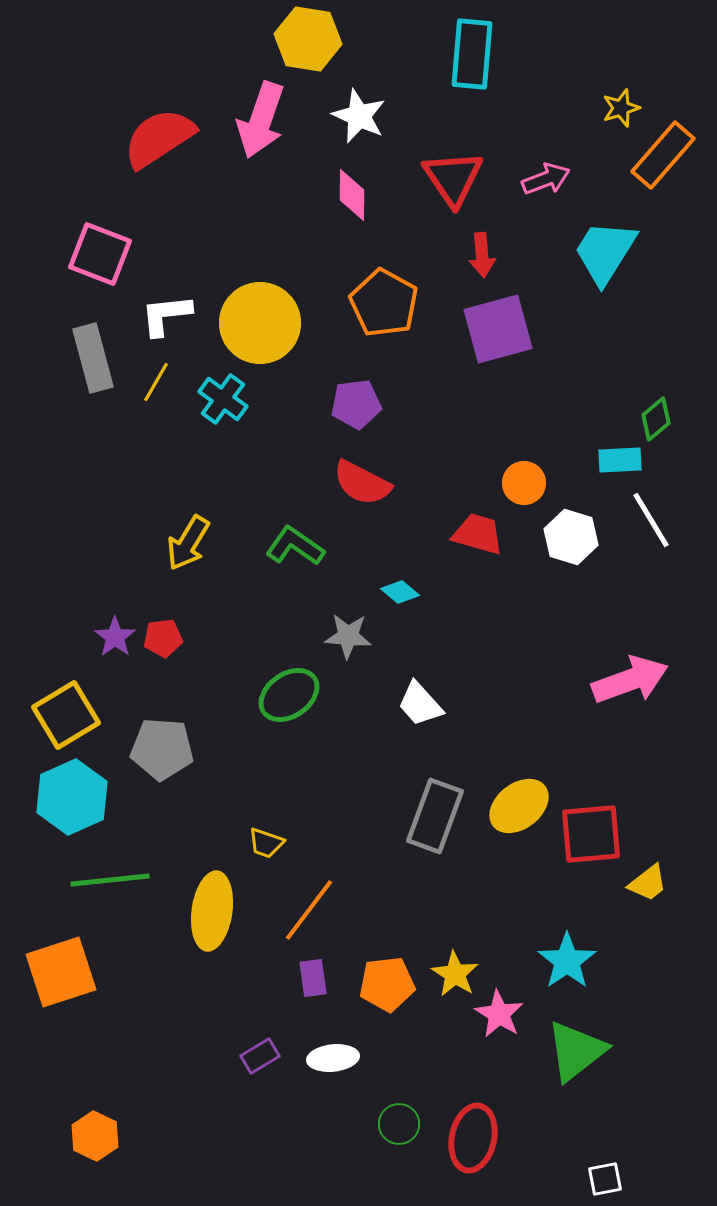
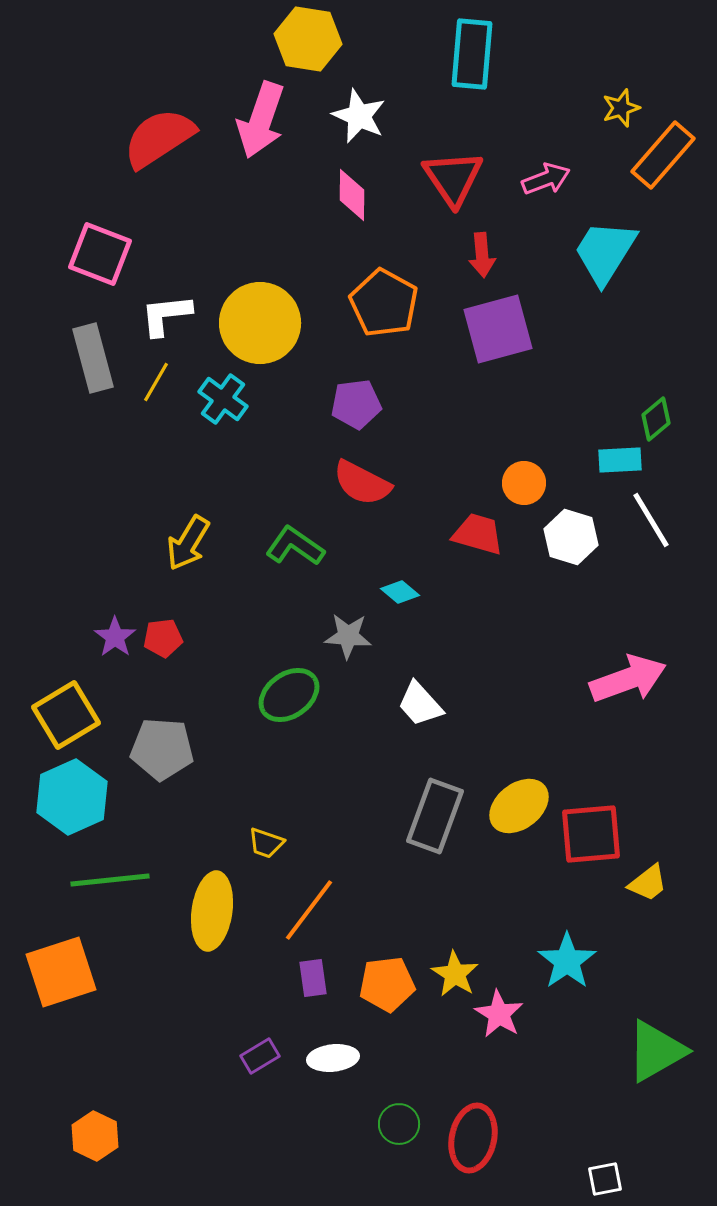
pink arrow at (630, 680): moved 2 px left, 1 px up
green triangle at (576, 1051): moved 80 px right; rotated 8 degrees clockwise
